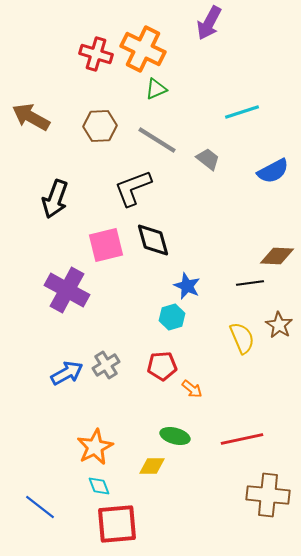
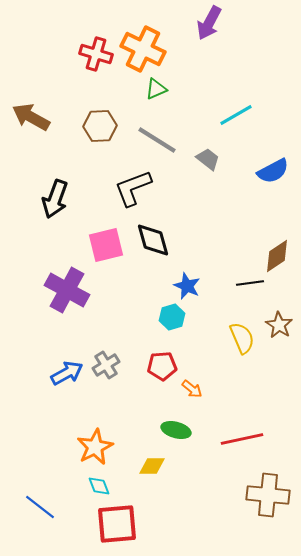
cyan line: moved 6 px left, 3 px down; rotated 12 degrees counterclockwise
brown diamond: rotated 36 degrees counterclockwise
green ellipse: moved 1 px right, 6 px up
